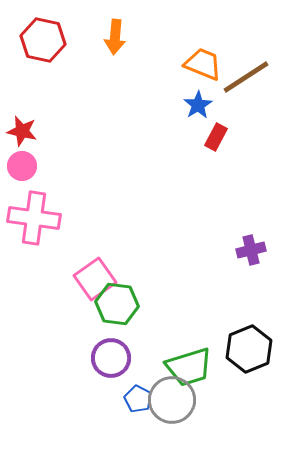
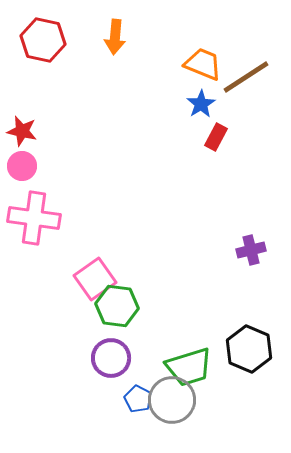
blue star: moved 3 px right, 1 px up
green hexagon: moved 2 px down
black hexagon: rotated 15 degrees counterclockwise
